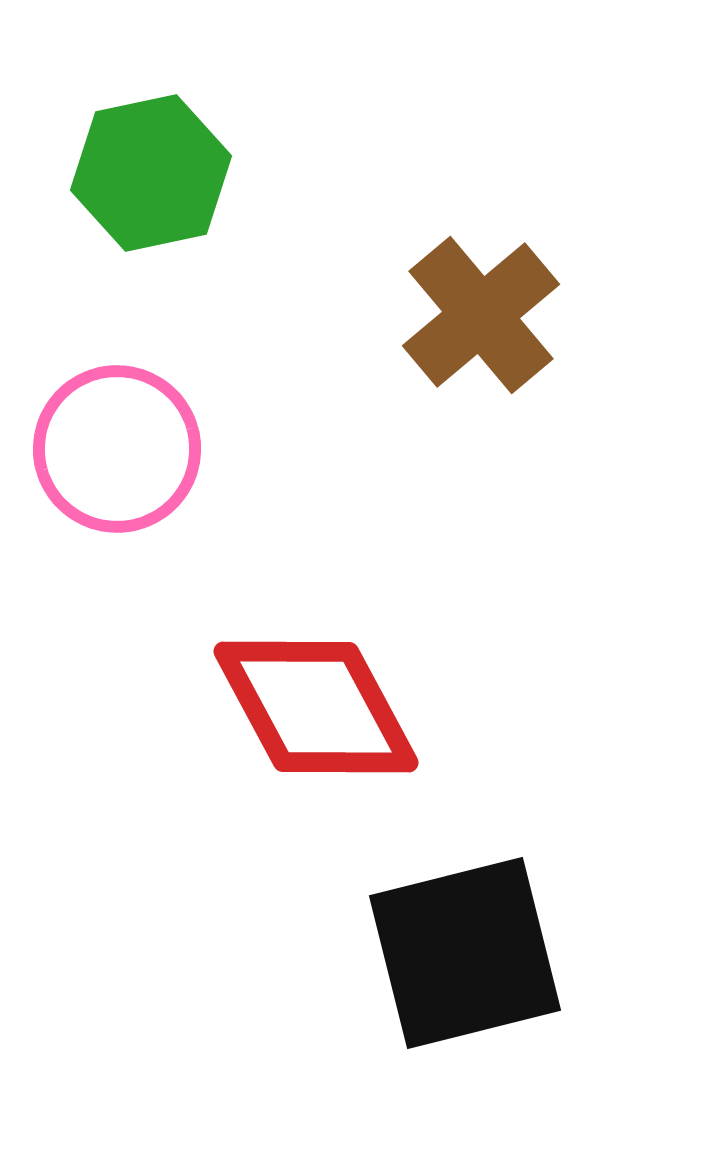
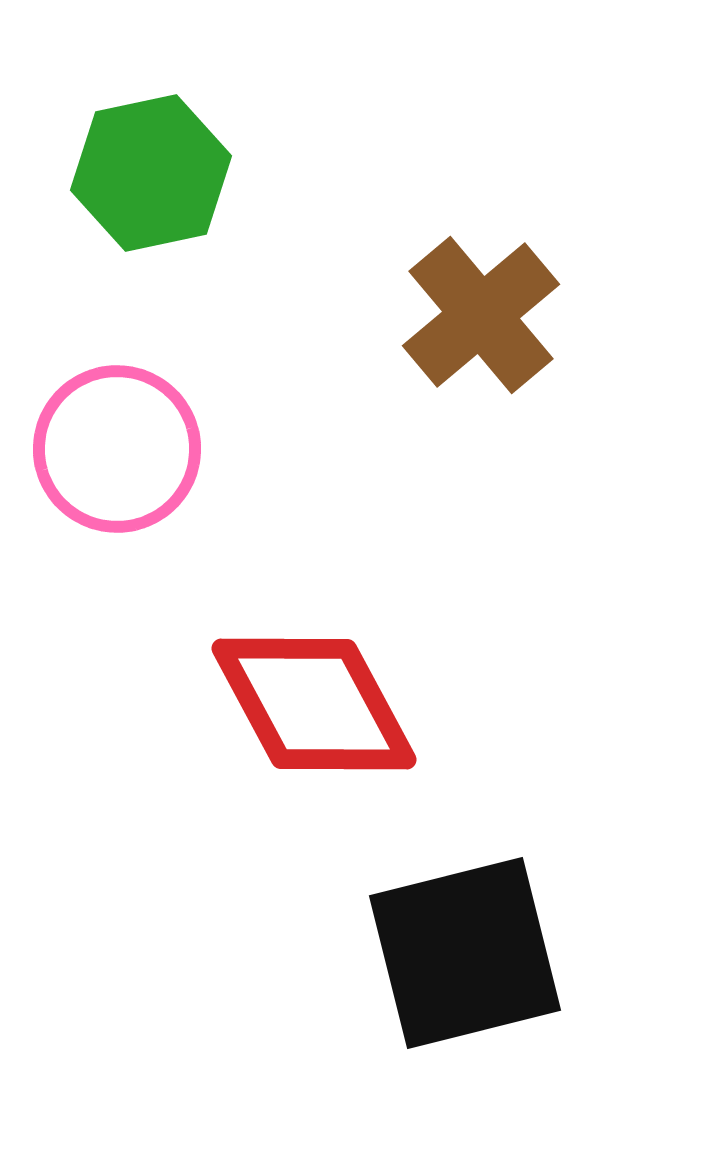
red diamond: moved 2 px left, 3 px up
